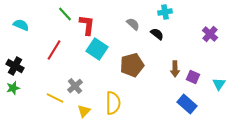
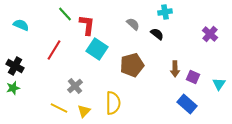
yellow line: moved 4 px right, 10 px down
